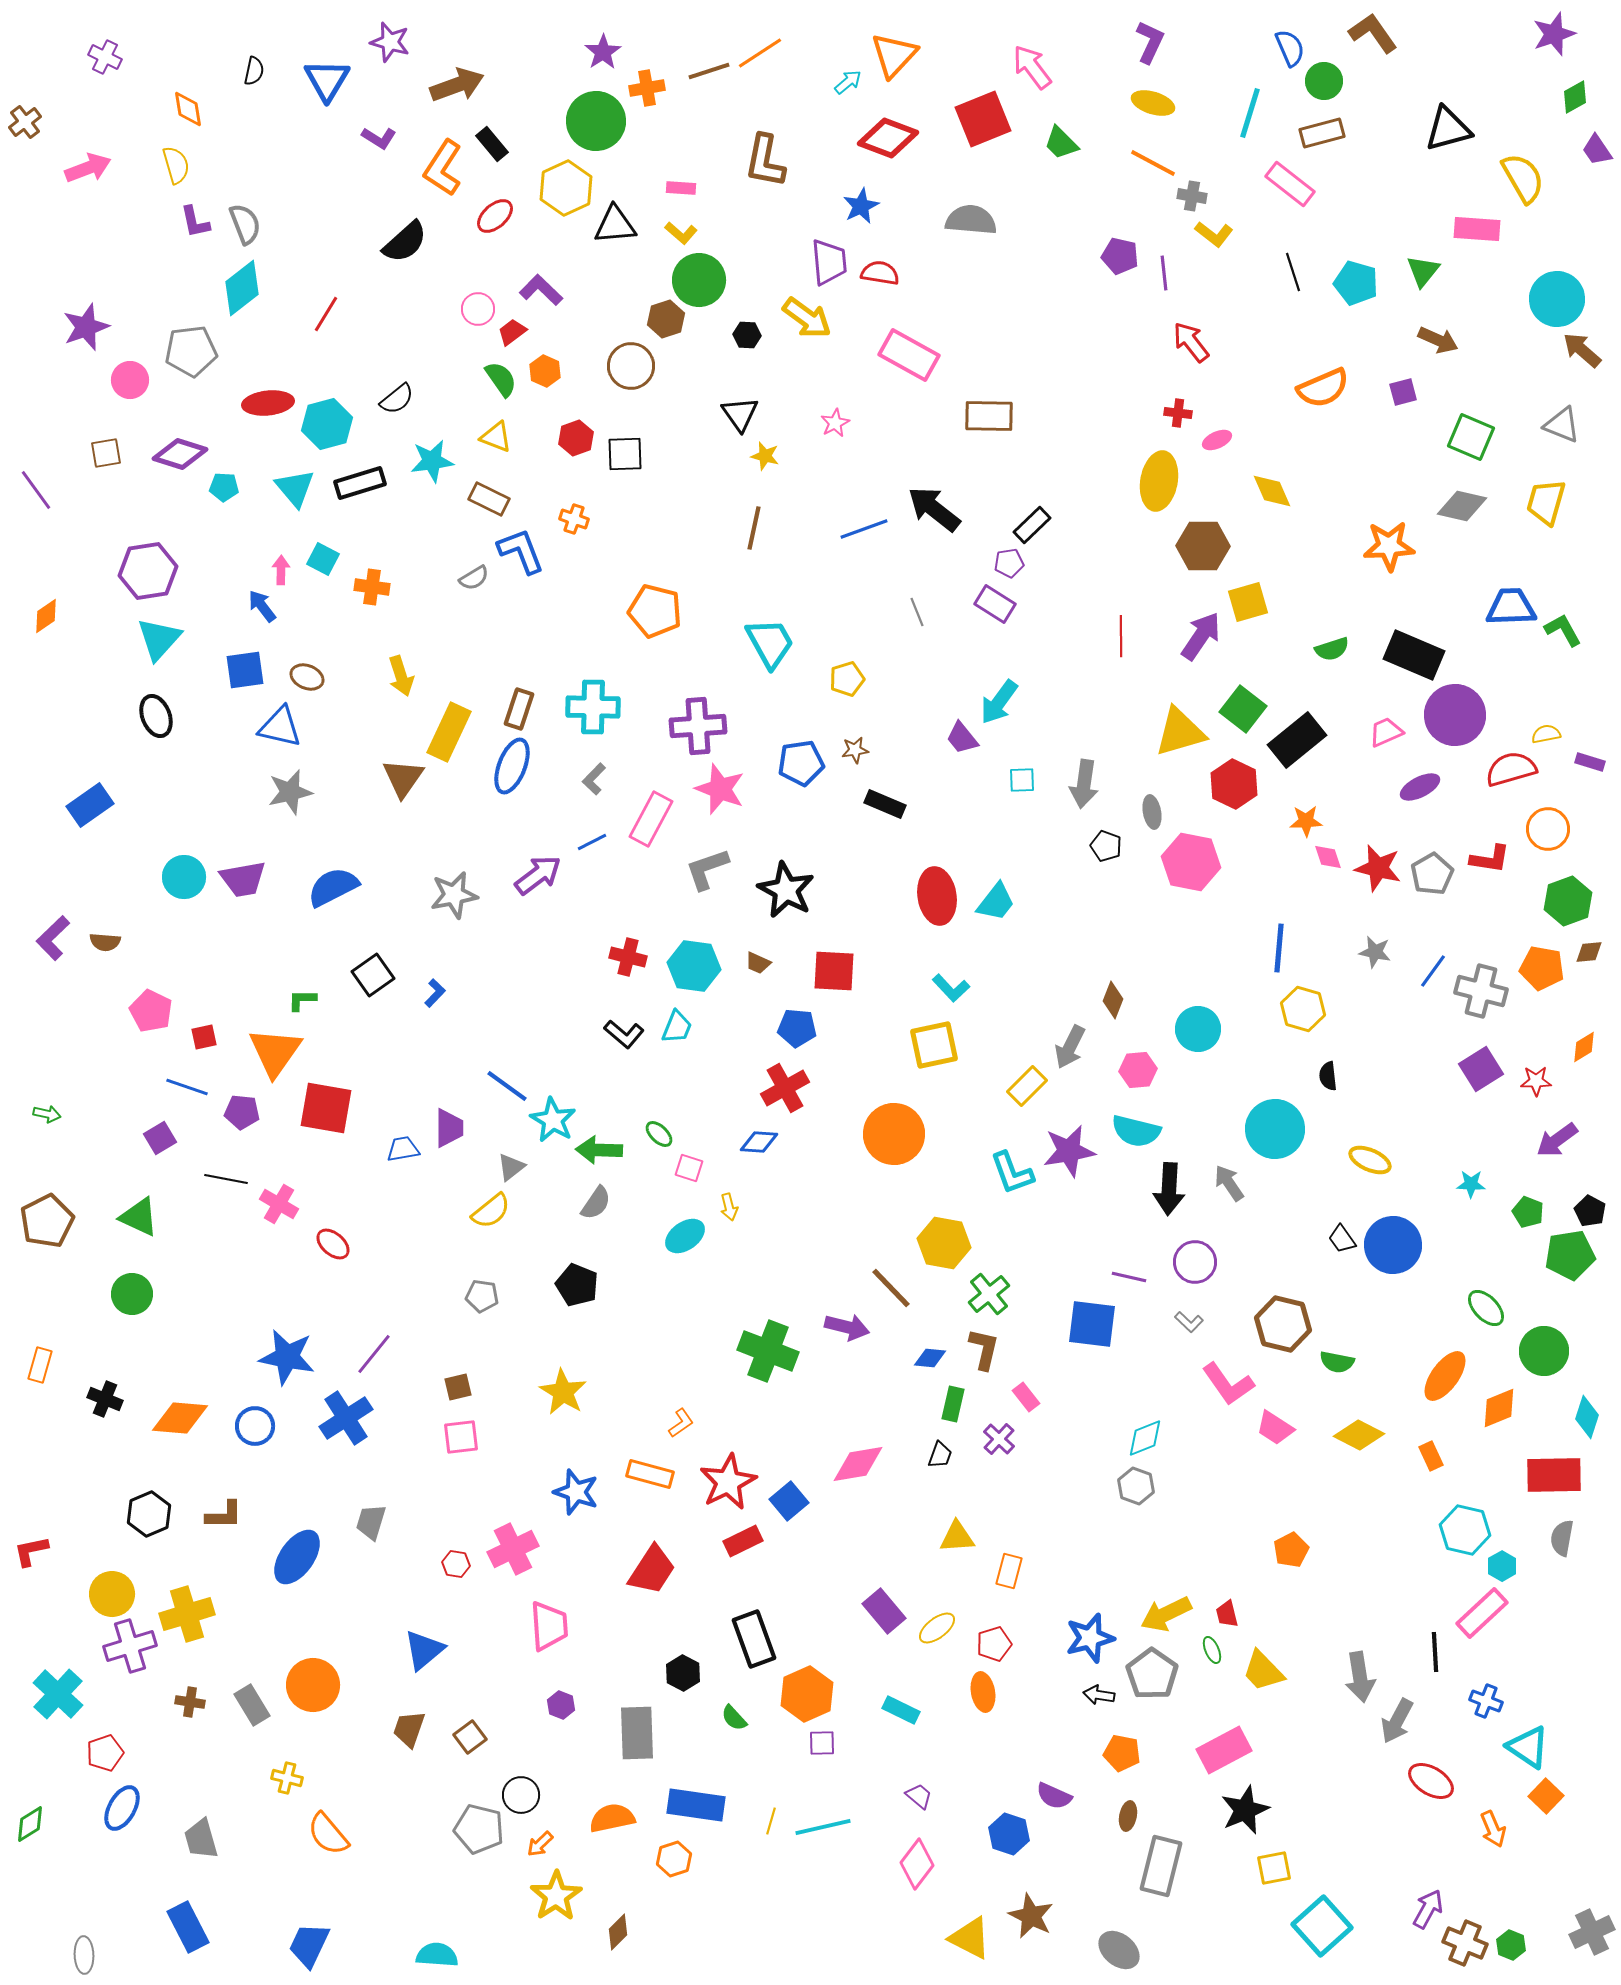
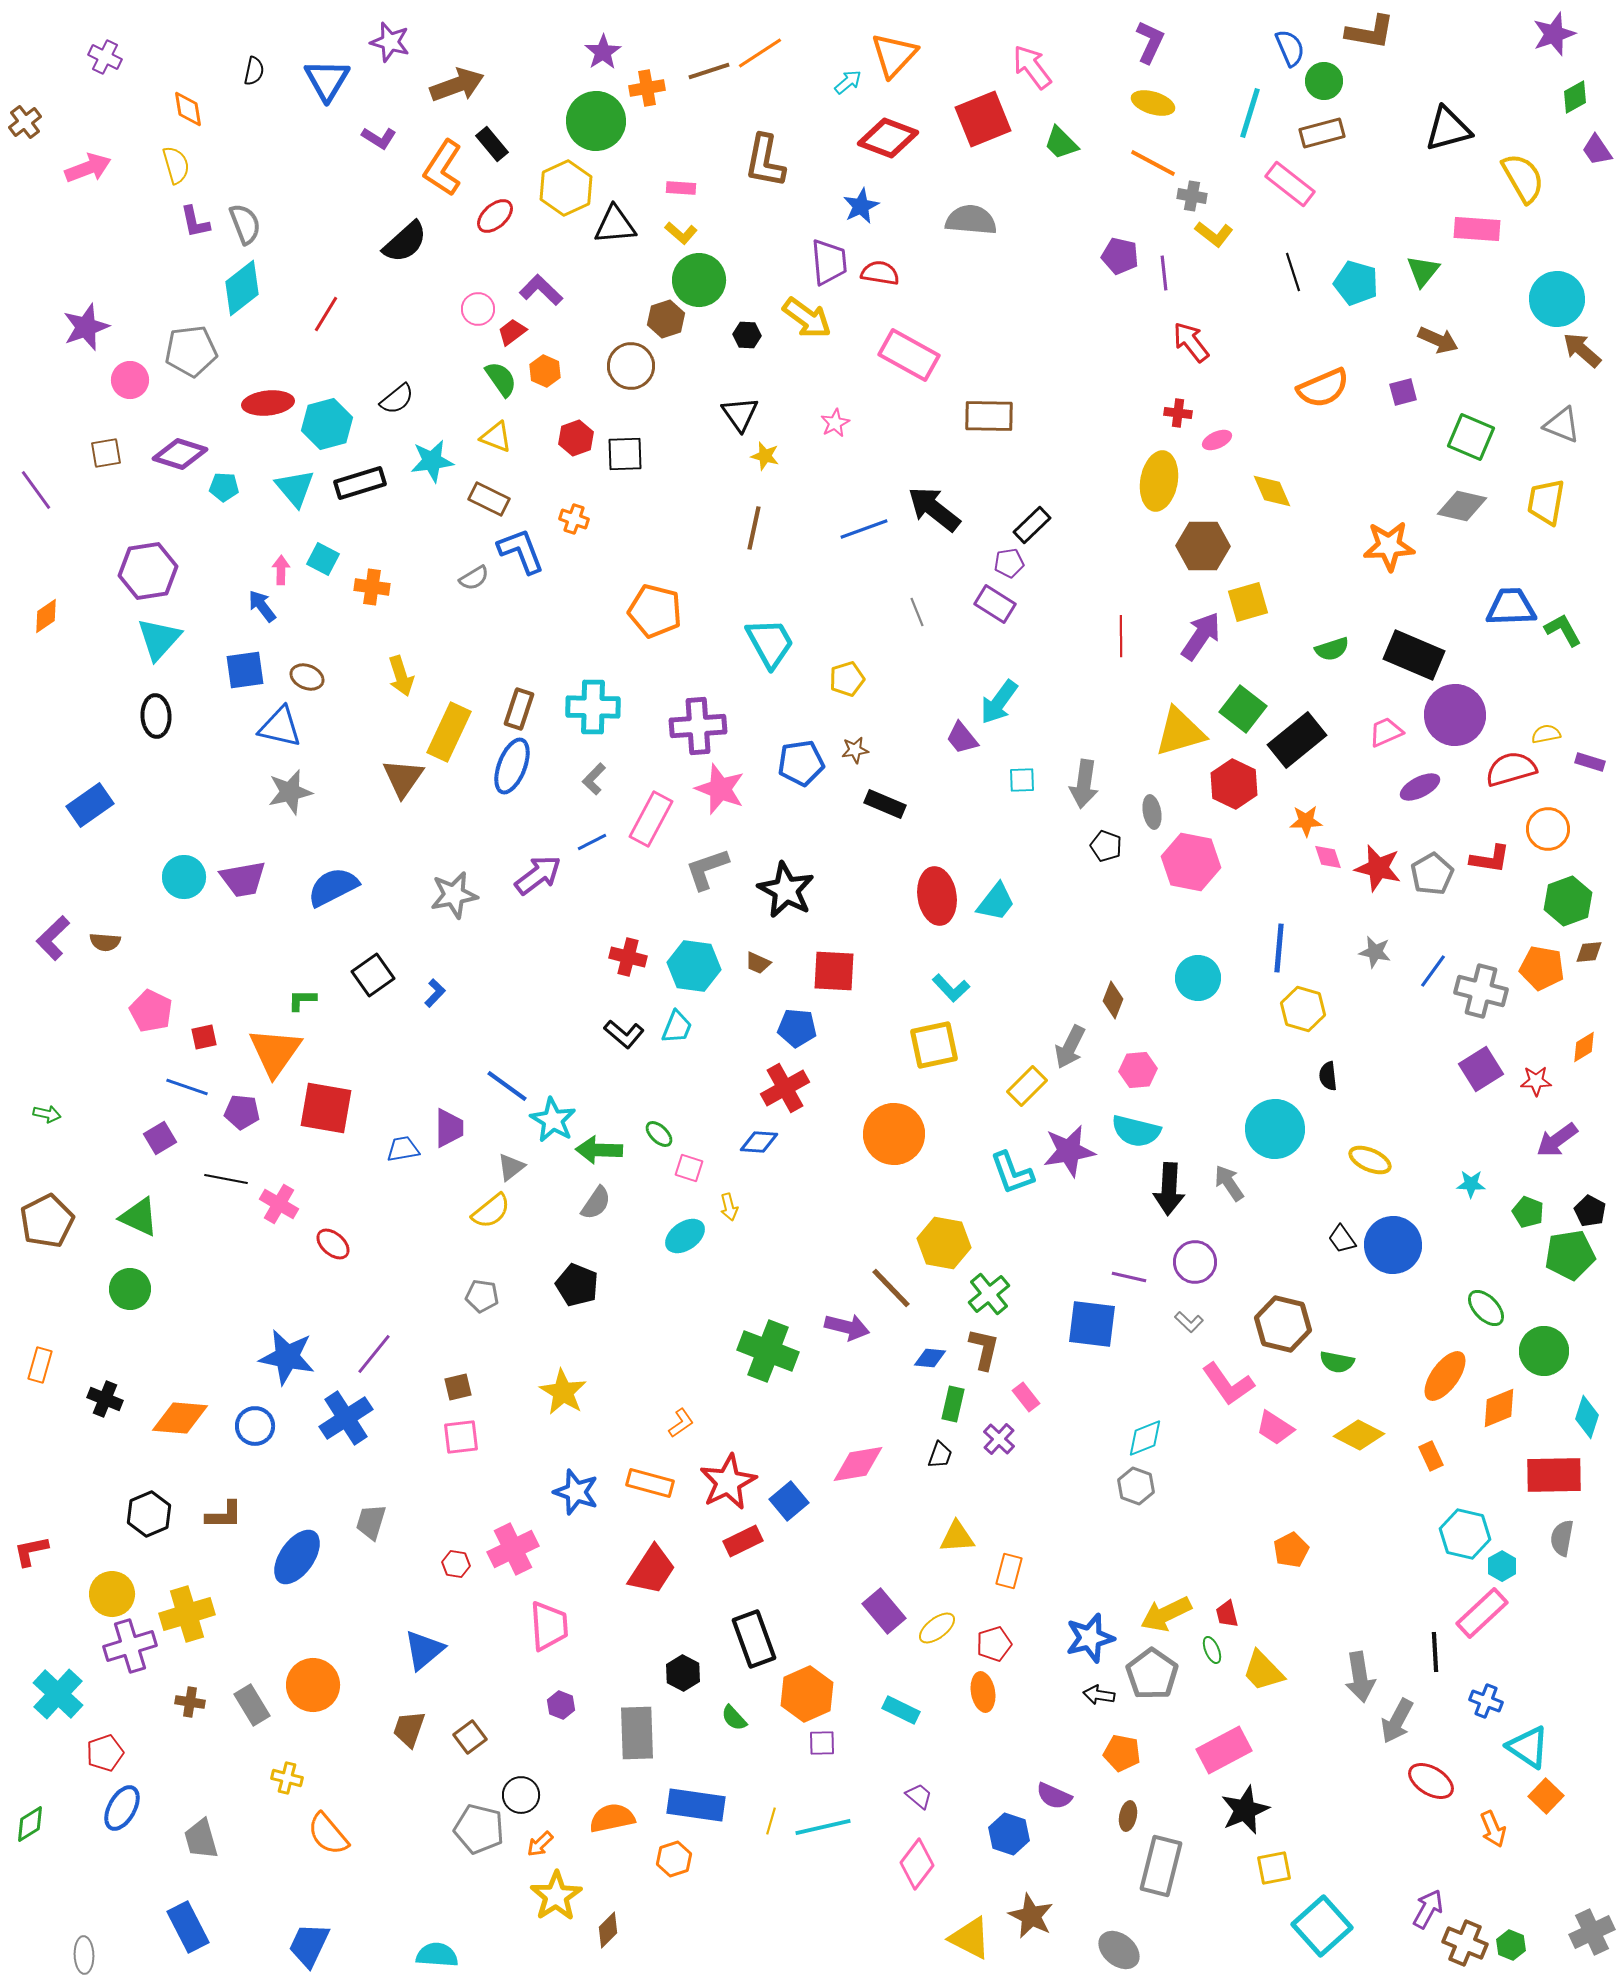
brown L-shape at (1373, 33): moved 3 px left, 1 px up; rotated 135 degrees clockwise
yellow trapezoid at (1546, 502): rotated 6 degrees counterclockwise
black ellipse at (156, 716): rotated 18 degrees clockwise
cyan circle at (1198, 1029): moved 51 px up
green circle at (132, 1294): moved 2 px left, 5 px up
orange rectangle at (650, 1474): moved 9 px down
cyan hexagon at (1465, 1530): moved 4 px down
brown diamond at (618, 1932): moved 10 px left, 2 px up
